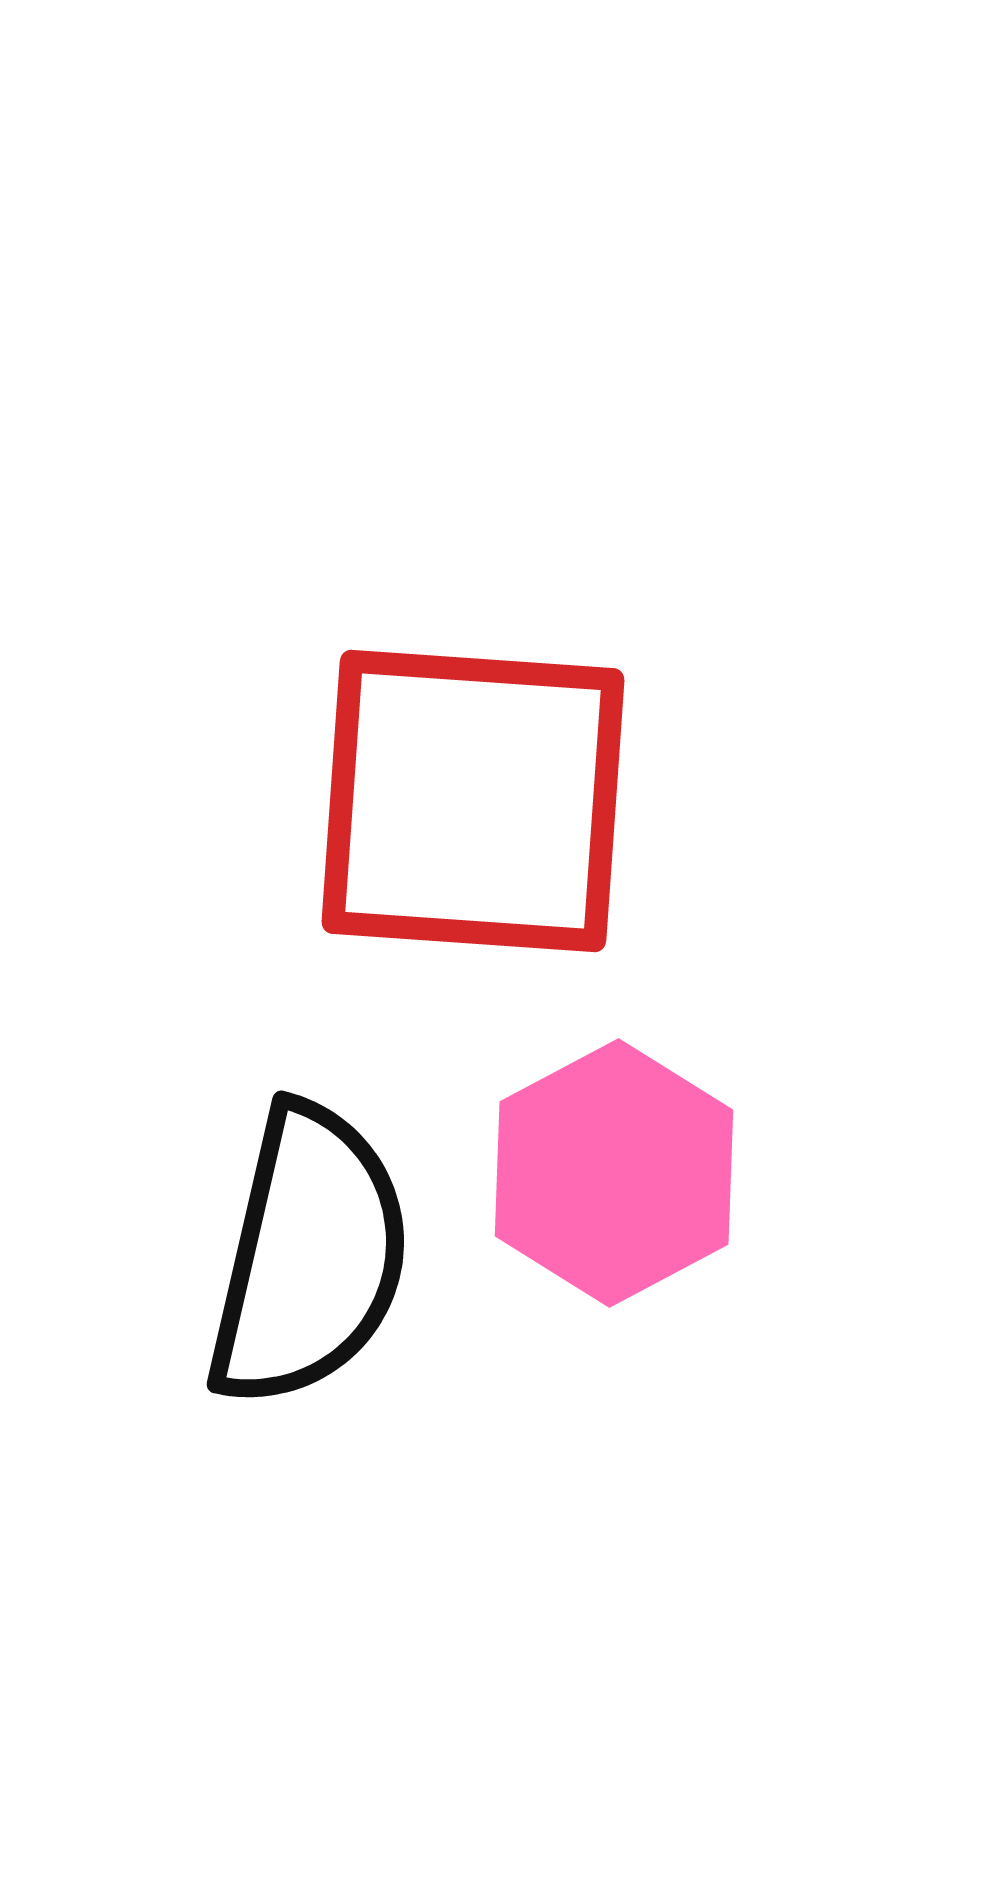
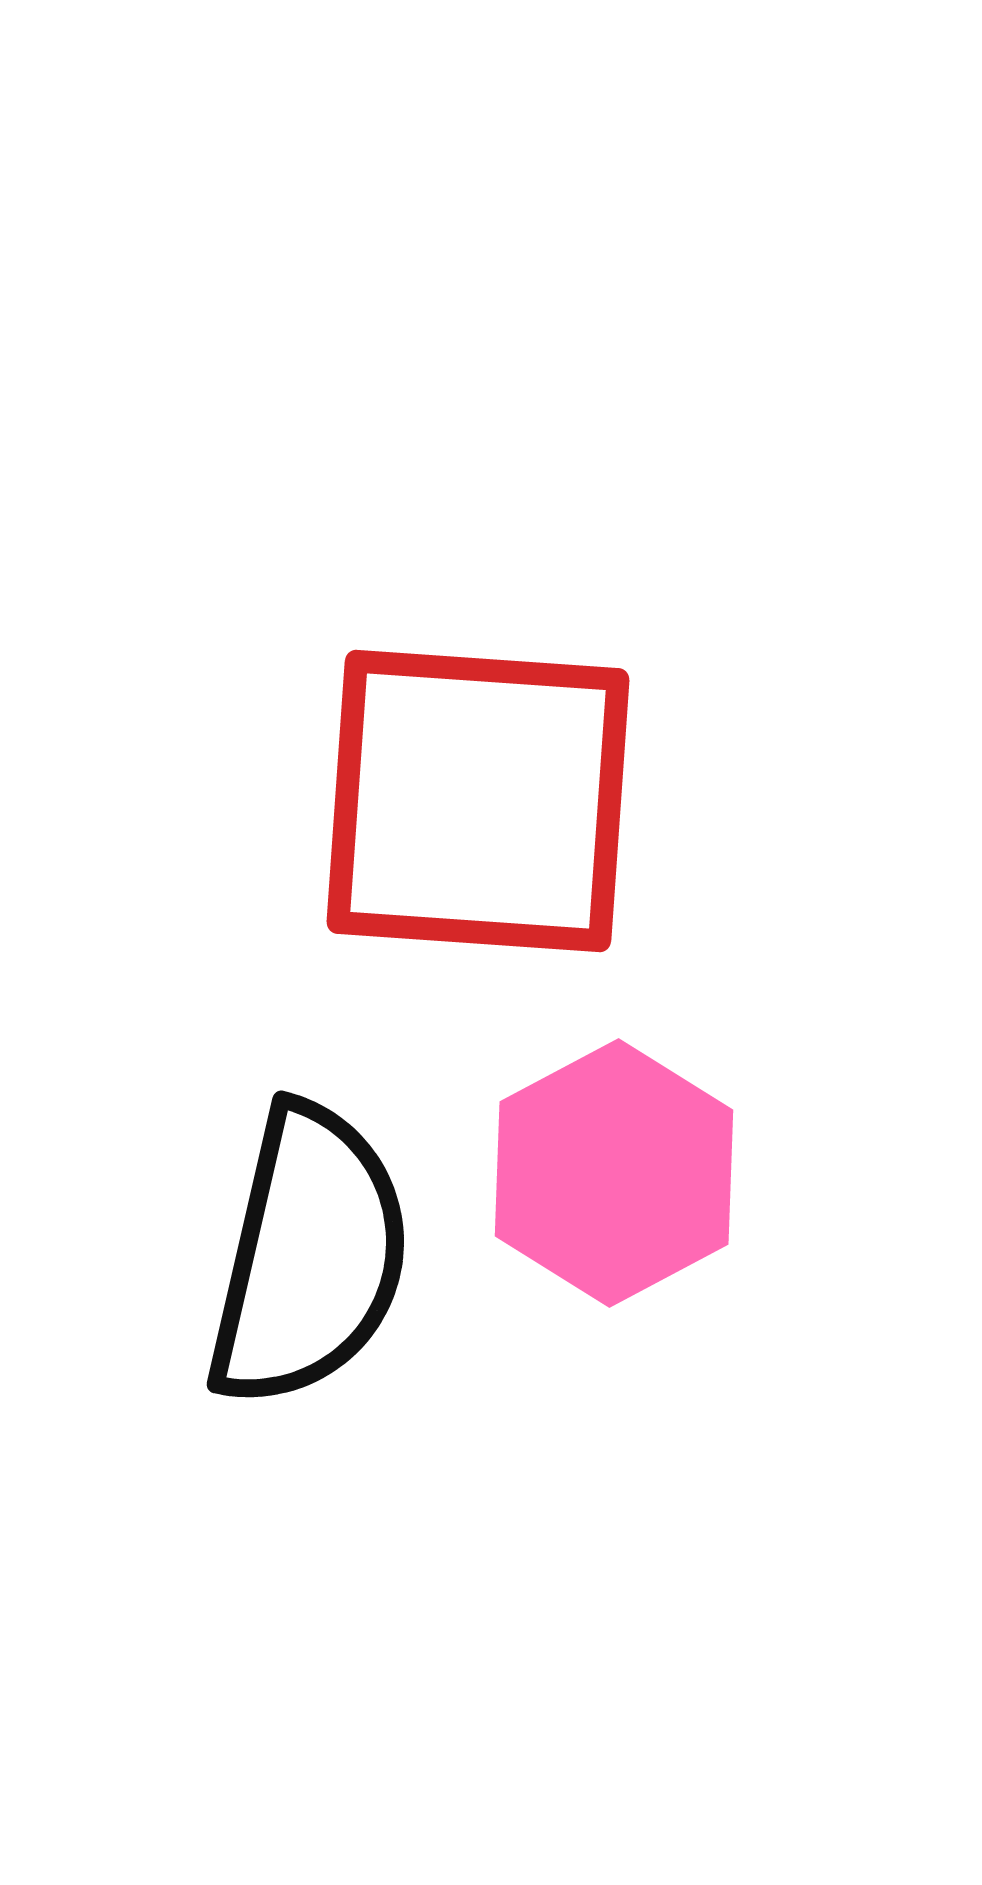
red square: moved 5 px right
